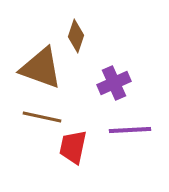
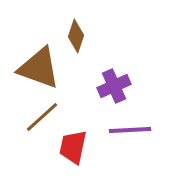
brown triangle: moved 2 px left
purple cross: moved 3 px down
brown line: rotated 54 degrees counterclockwise
